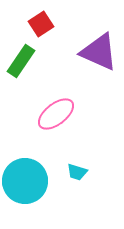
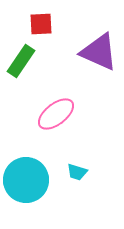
red square: rotated 30 degrees clockwise
cyan circle: moved 1 px right, 1 px up
